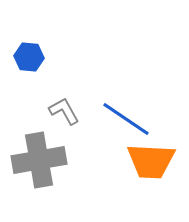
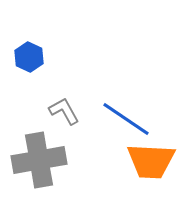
blue hexagon: rotated 20 degrees clockwise
